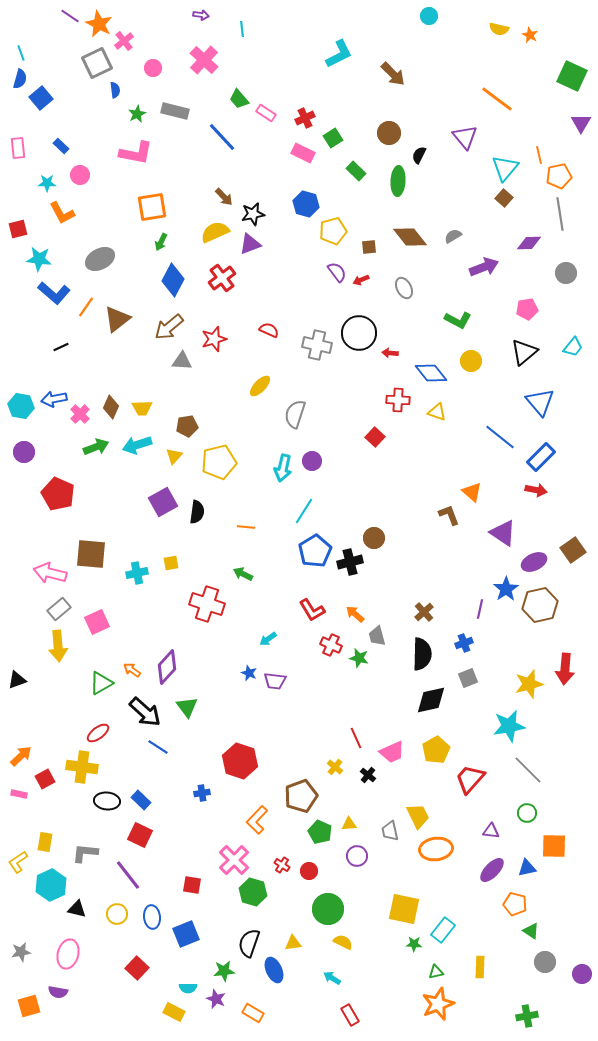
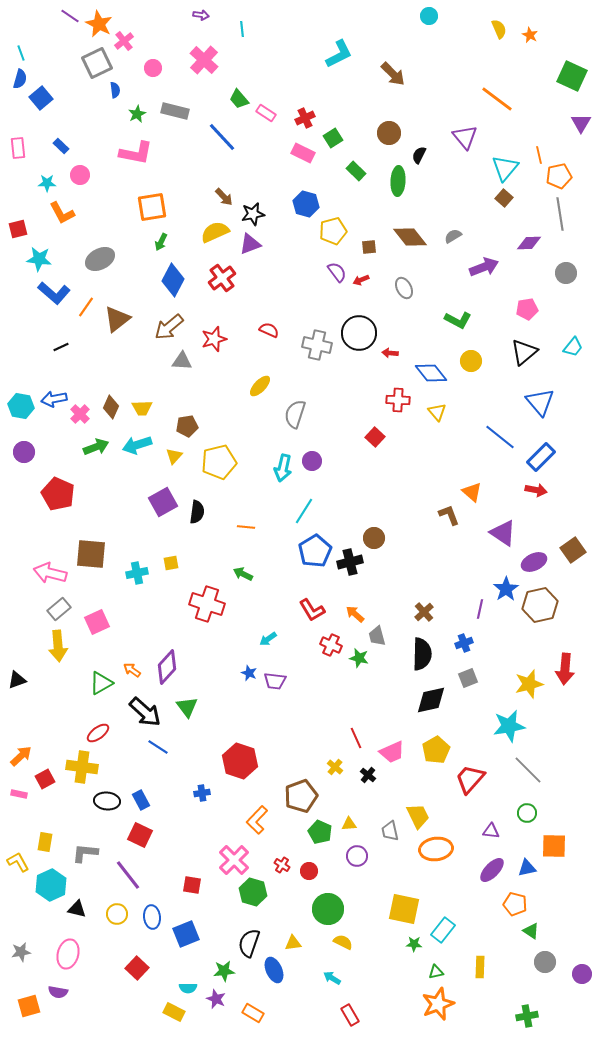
yellow semicircle at (499, 29): rotated 126 degrees counterclockwise
yellow triangle at (437, 412): rotated 30 degrees clockwise
blue rectangle at (141, 800): rotated 18 degrees clockwise
yellow L-shape at (18, 862): rotated 95 degrees clockwise
